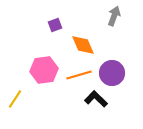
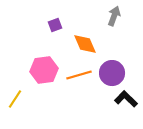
orange diamond: moved 2 px right, 1 px up
black L-shape: moved 30 px right
